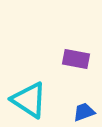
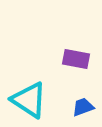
blue trapezoid: moved 1 px left, 5 px up
